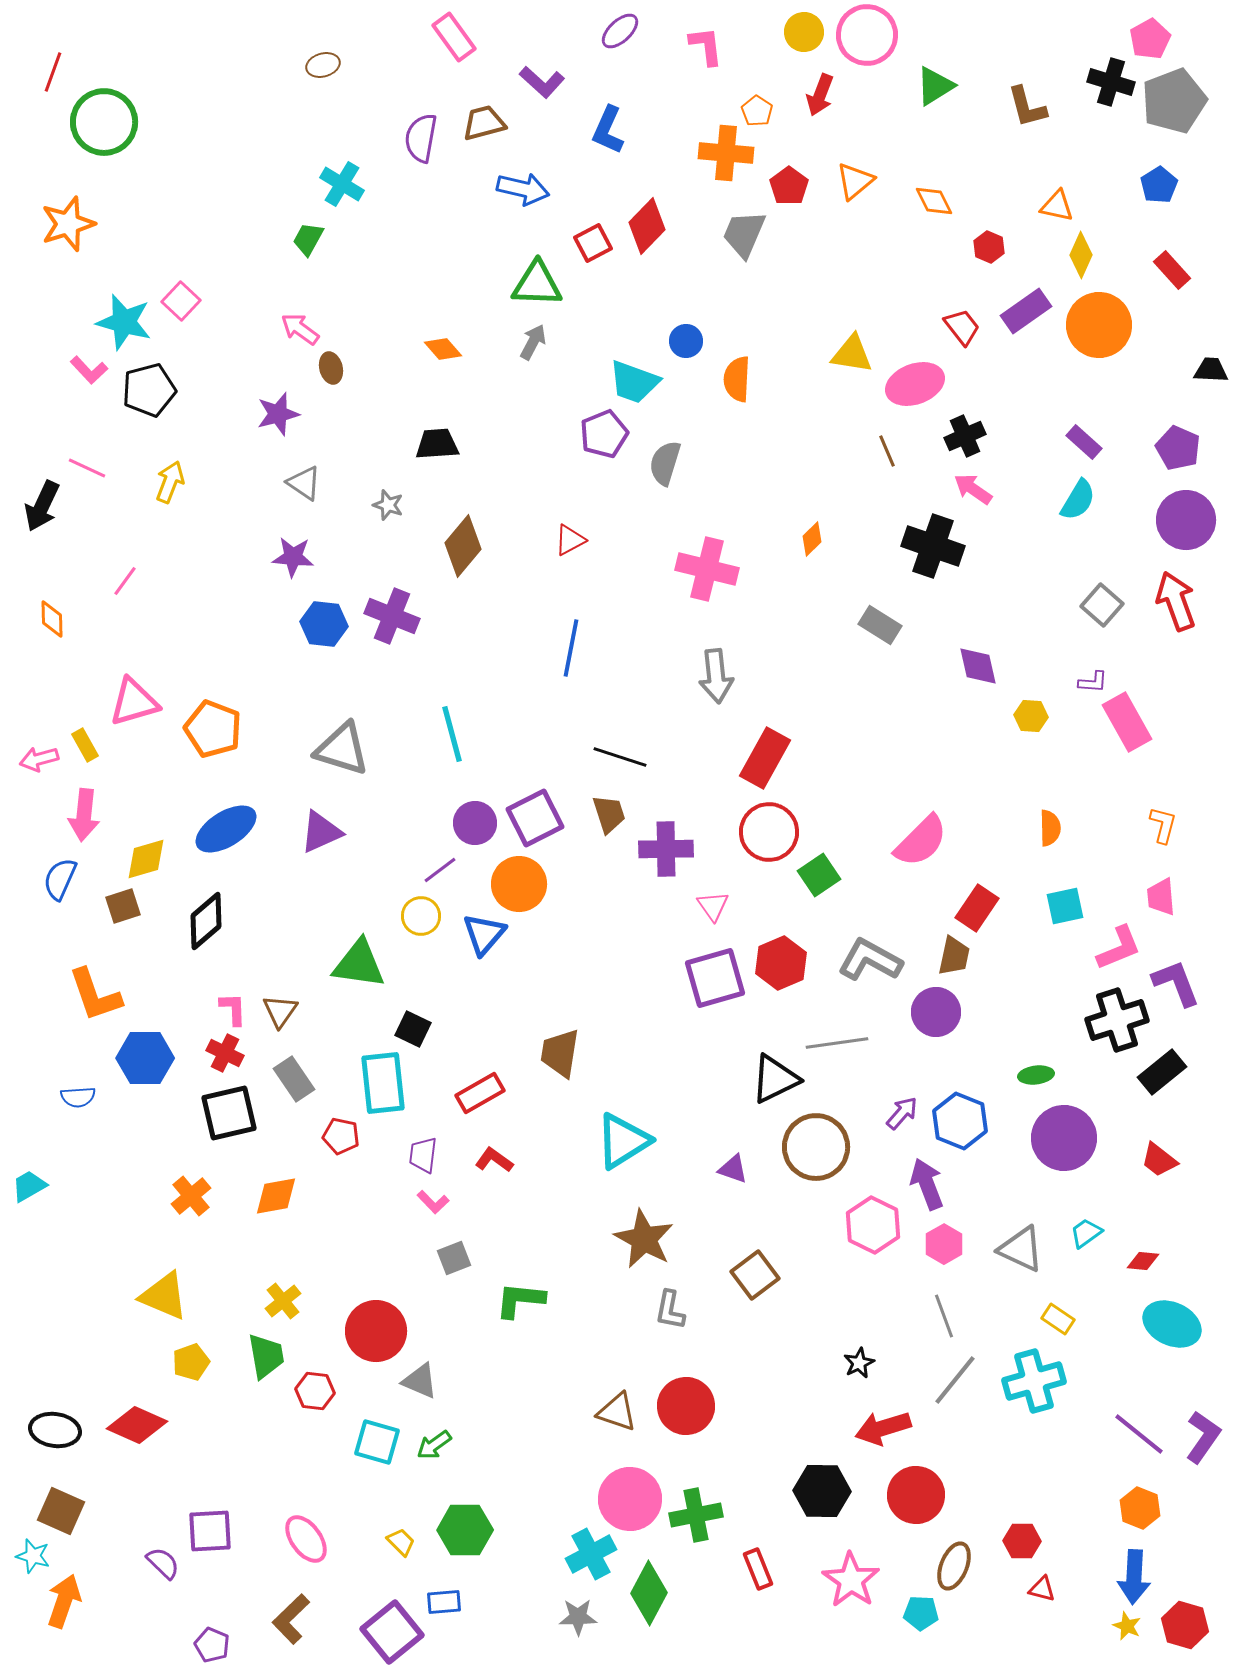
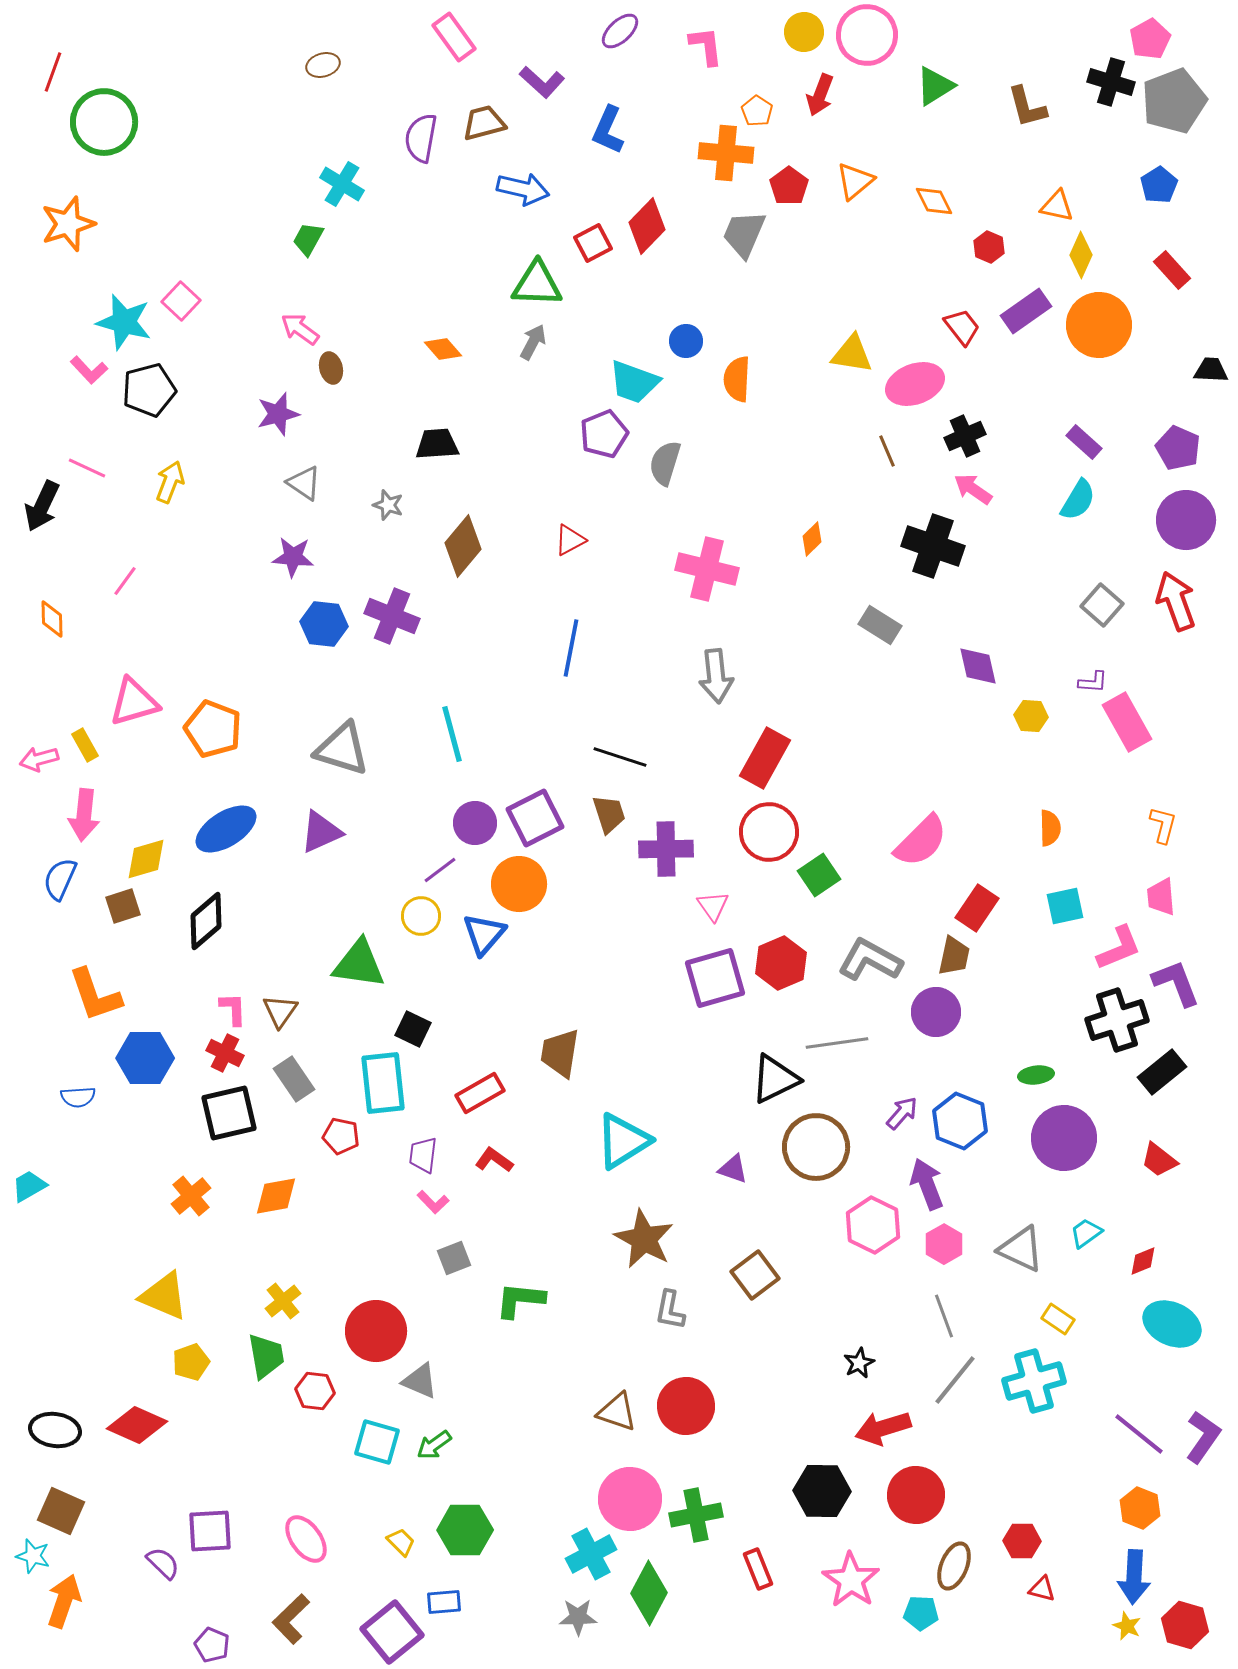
red diamond at (1143, 1261): rotated 28 degrees counterclockwise
